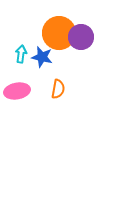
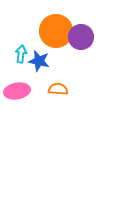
orange circle: moved 3 px left, 2 px up
blue star: moved 3 px left, 4 px down
orange semicircle: rotated 96 degrees counterclockwise
